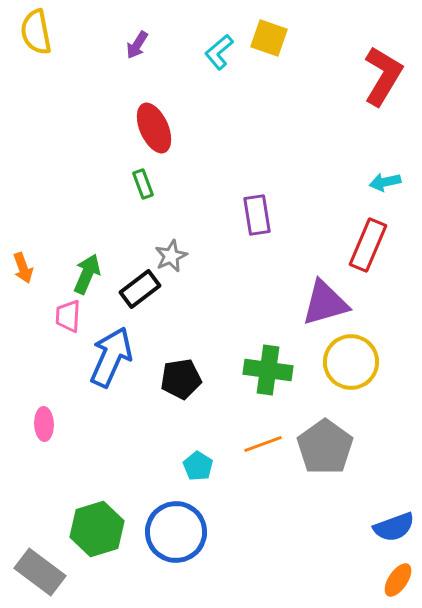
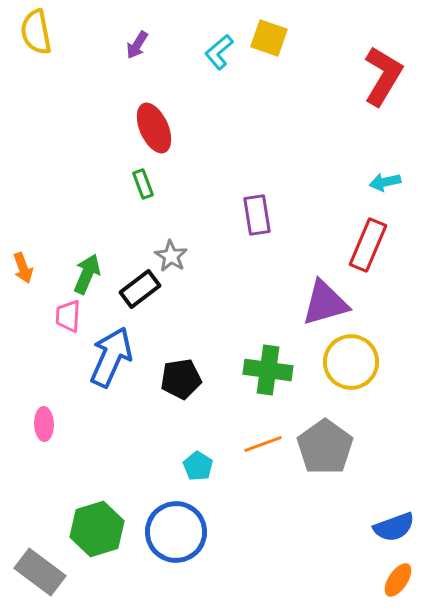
gray star: rotated 16 degrees counterclockwise
